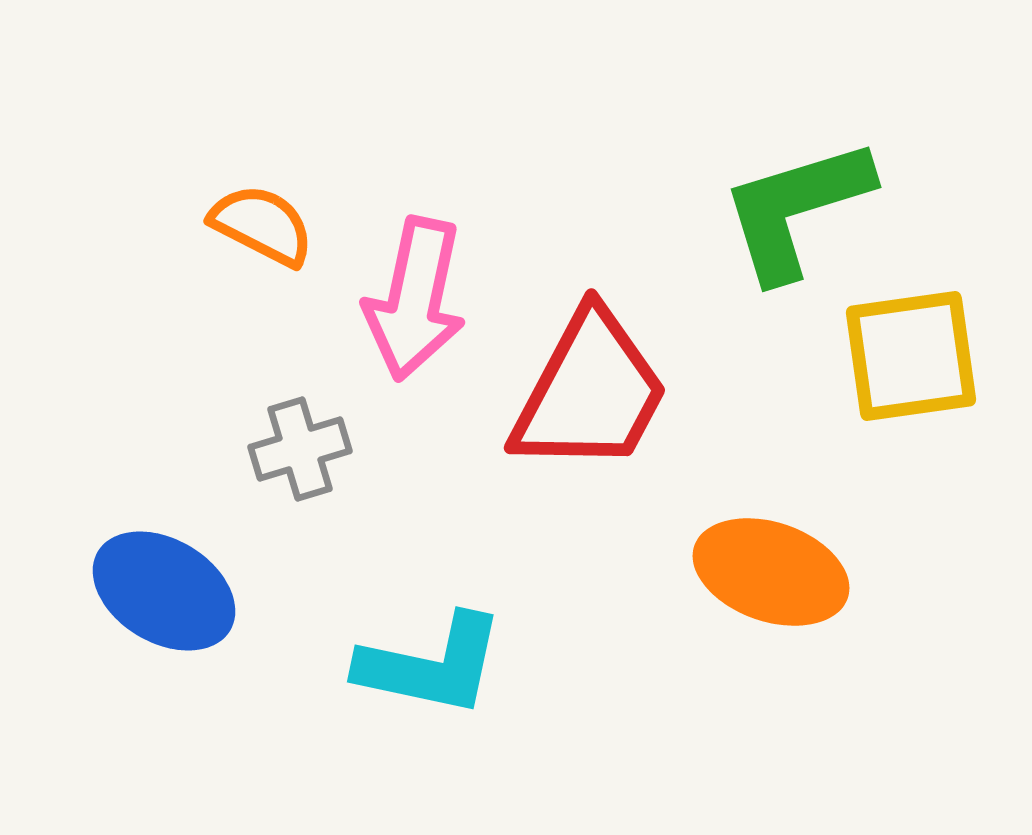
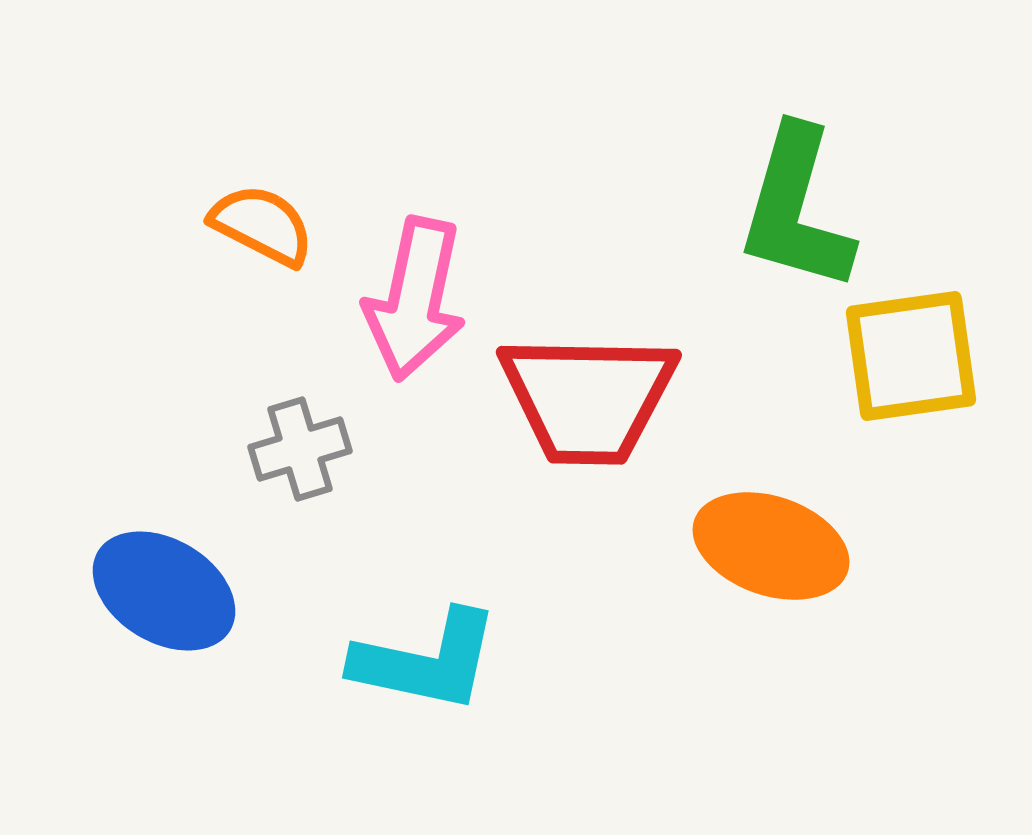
green L-shape: rotated 57 degrees counterclockwise
red trapezoid: moved 2 px left, 6 px down; rotated 63 degrees clockwise
orange ellipse: moved 26 px up
cyan L-shape: moved 5 px left, 4 px up
